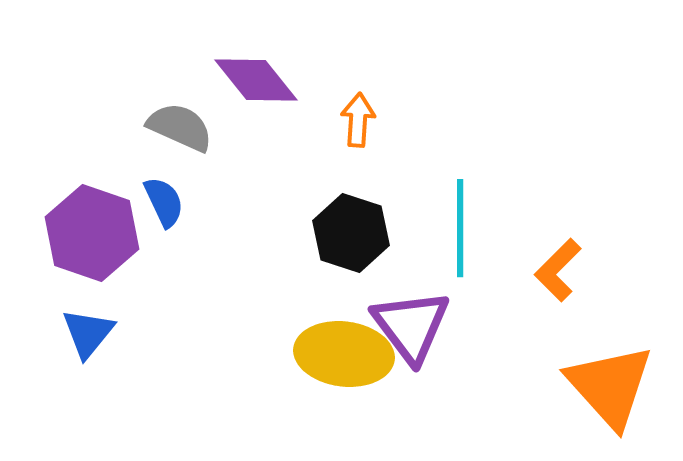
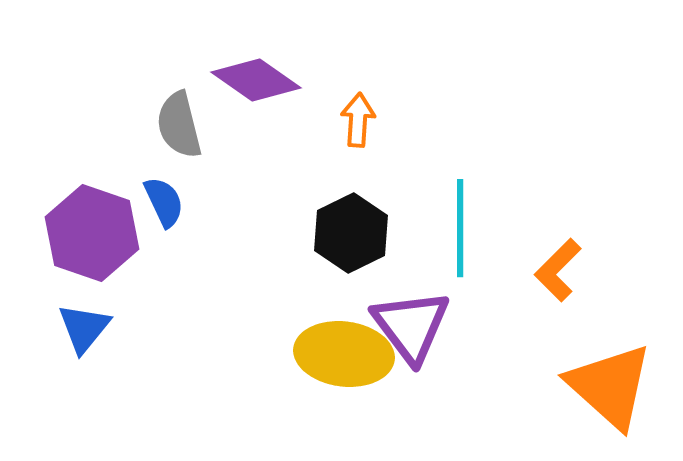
purple diamond: rotated 16 degrees counterclockwise
gray semicircle: moved 1 px left, 2 px up; rotated 128 degrees counterclockwise
black hexagon: rotated 16 degrees clockwise
blue triangle: moved 4 px left, 5 px up
orange triangle: rotated 6 degrees counterclockwise
